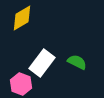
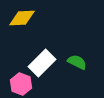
yellow diamond: rotated 28 degrees clockwise
white rectangle: rotated 8 degrees clockwise
